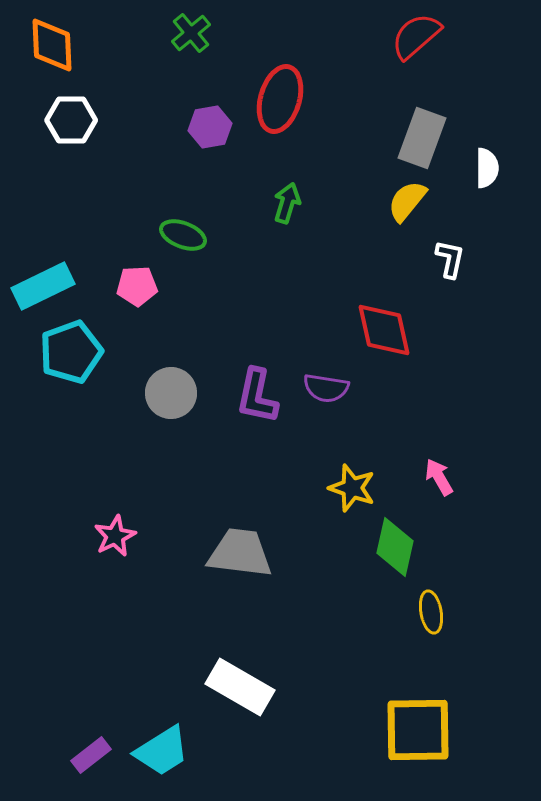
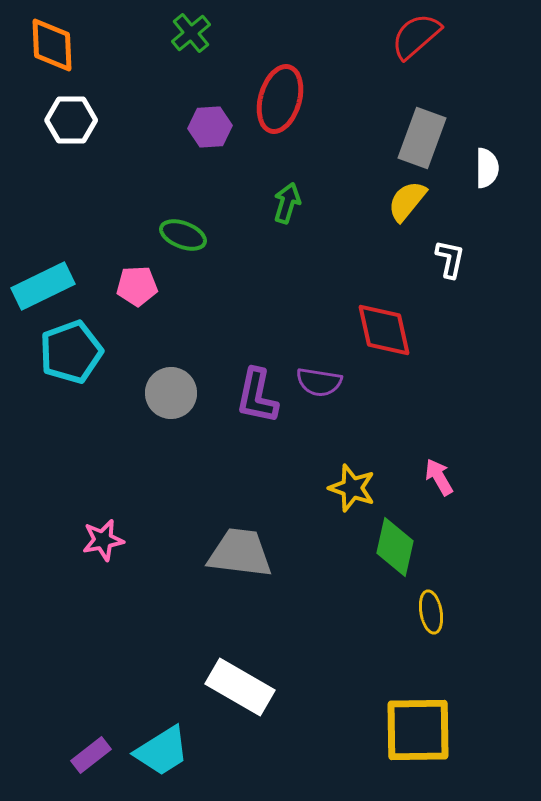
purple hexagon: rotated 6 degrees clockwise
purple semicircle: moved 7 px left, 6 px up
pink star: moved 12 px left, 4 px down; rotated 15 degrees clockwise
